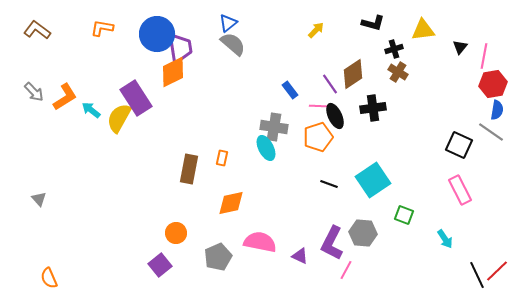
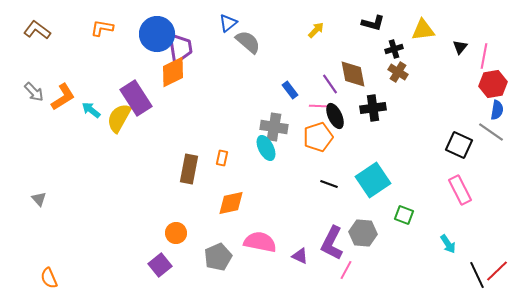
gray semicircle at (233, 44): moved 15 px right, 2 px up
brown diamond at (353, 74): rotated 68 degrees counterclockwise
orange L-shape at (65, 97): moved 2 px left
cyan arrow at (445, 239): moved 3 px right, 5 px down
